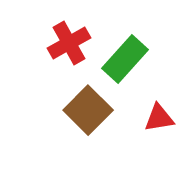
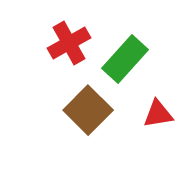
red triangle: moved 1 px left, 4 px up
